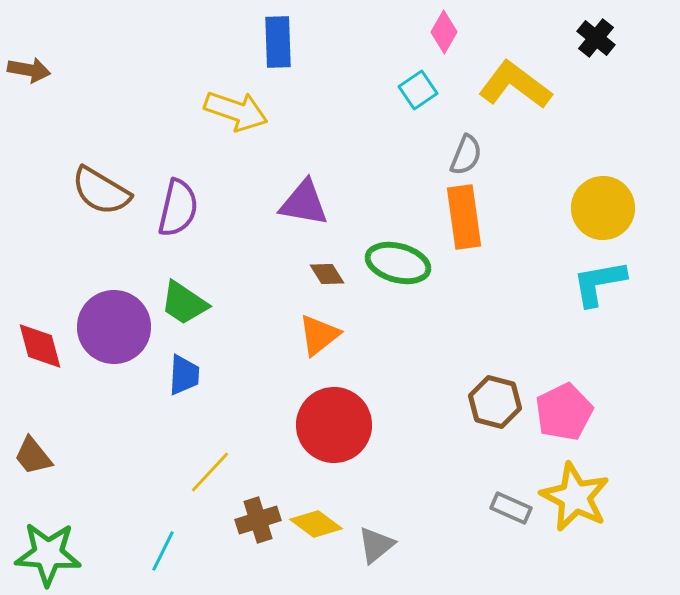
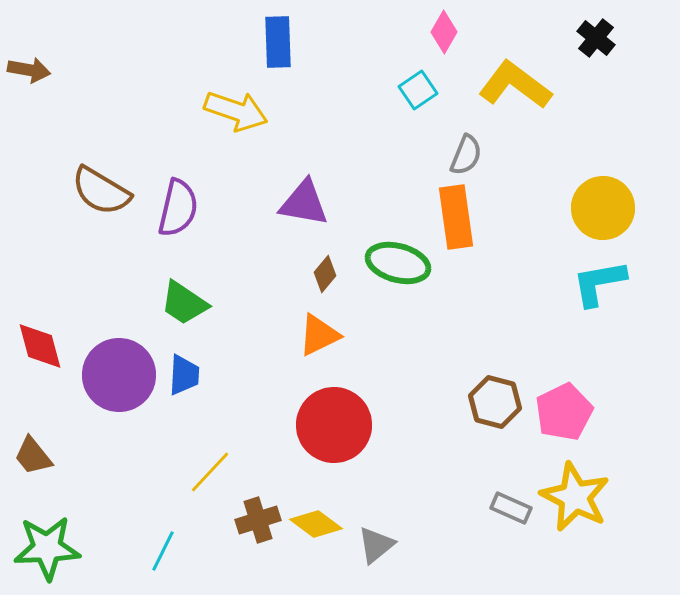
orange rectangle: moved 8 px left
brown diamond: moved 2 px left; rotated 72 degrees clockwise
purple circle: moved 5 px right, 48 px down
orange triangle: rotated 12 degrees clockwise
green star: moved 1 px left, 6 px up; rotated 6 degrees counterclockwise
